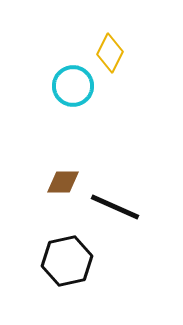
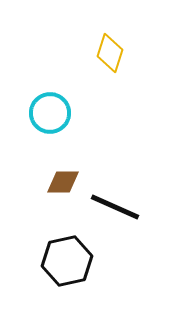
yellow diamond: rotated 9 degrees counterclockwise
cyan circle: moved 23 px left, 27 px down
